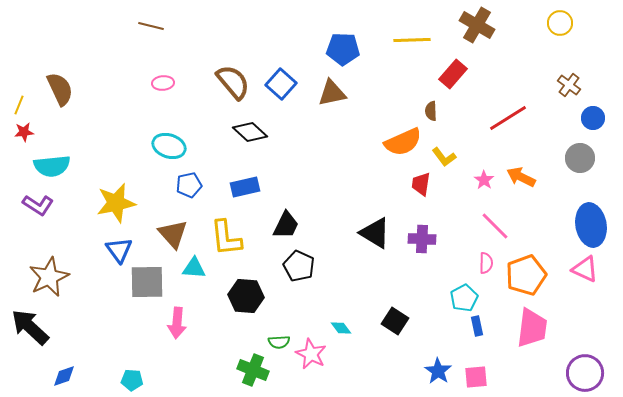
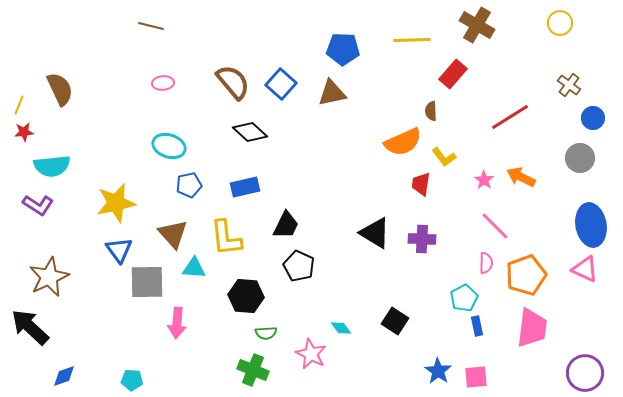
red line at (508, 118): moved 2 px right, 1 px up
green semicircle at (279, 342): moved 13 px left, 9 px up
